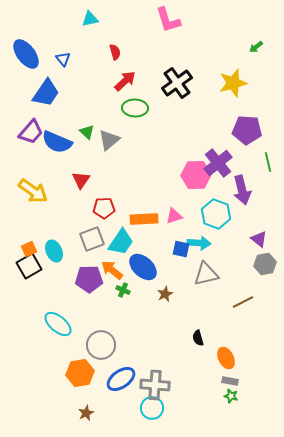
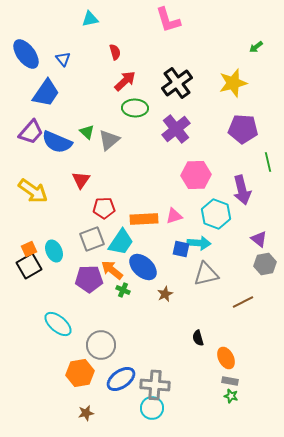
purple pentagon at (247, 130): moved 4 px left, 1 px up
purple cross at (218, 163): moved 42 px left, 34 px up
brown star at (86, 413): rotated 14 degrees clockwise
